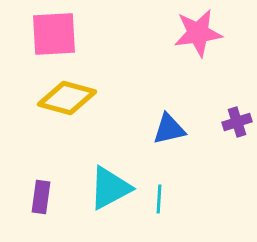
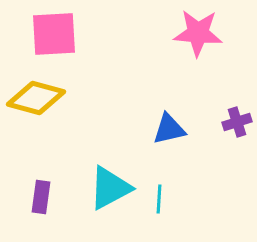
pink star: rotated 12 degrees clockwise
yellow diamond: moved 31 px left
